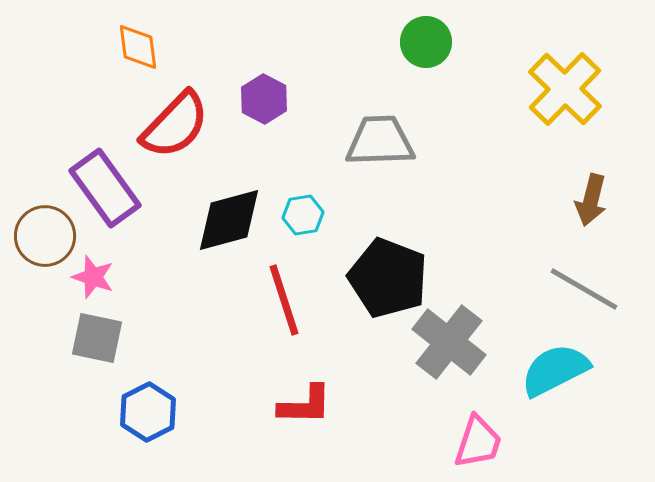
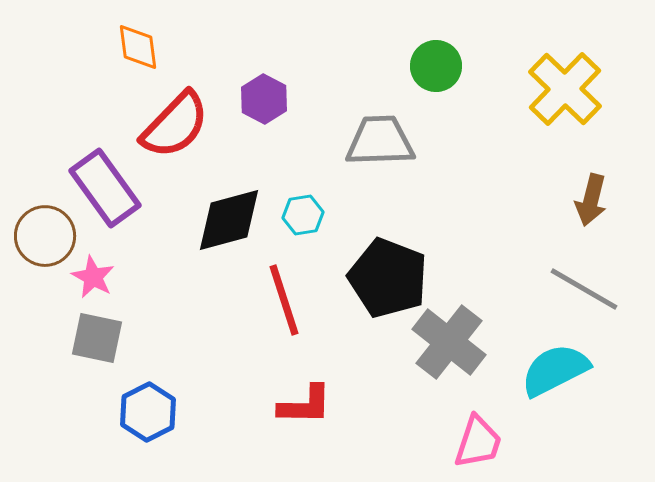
green circle: moved 10 px right, 24 px down
pink star: rotated 9 degrees clockwise
